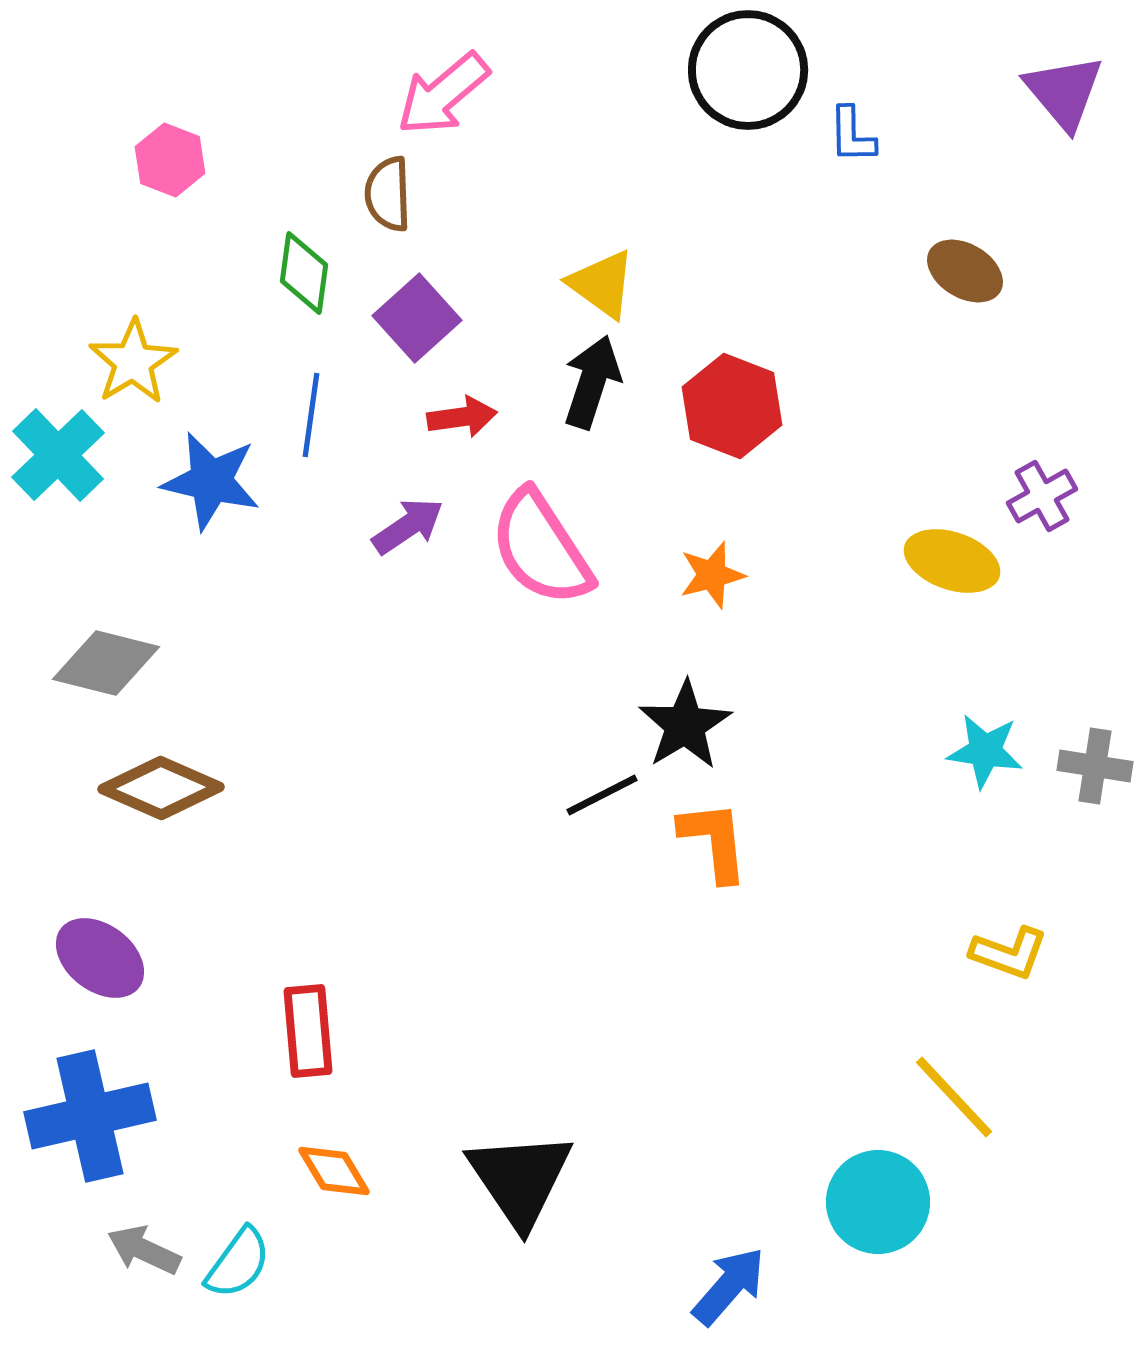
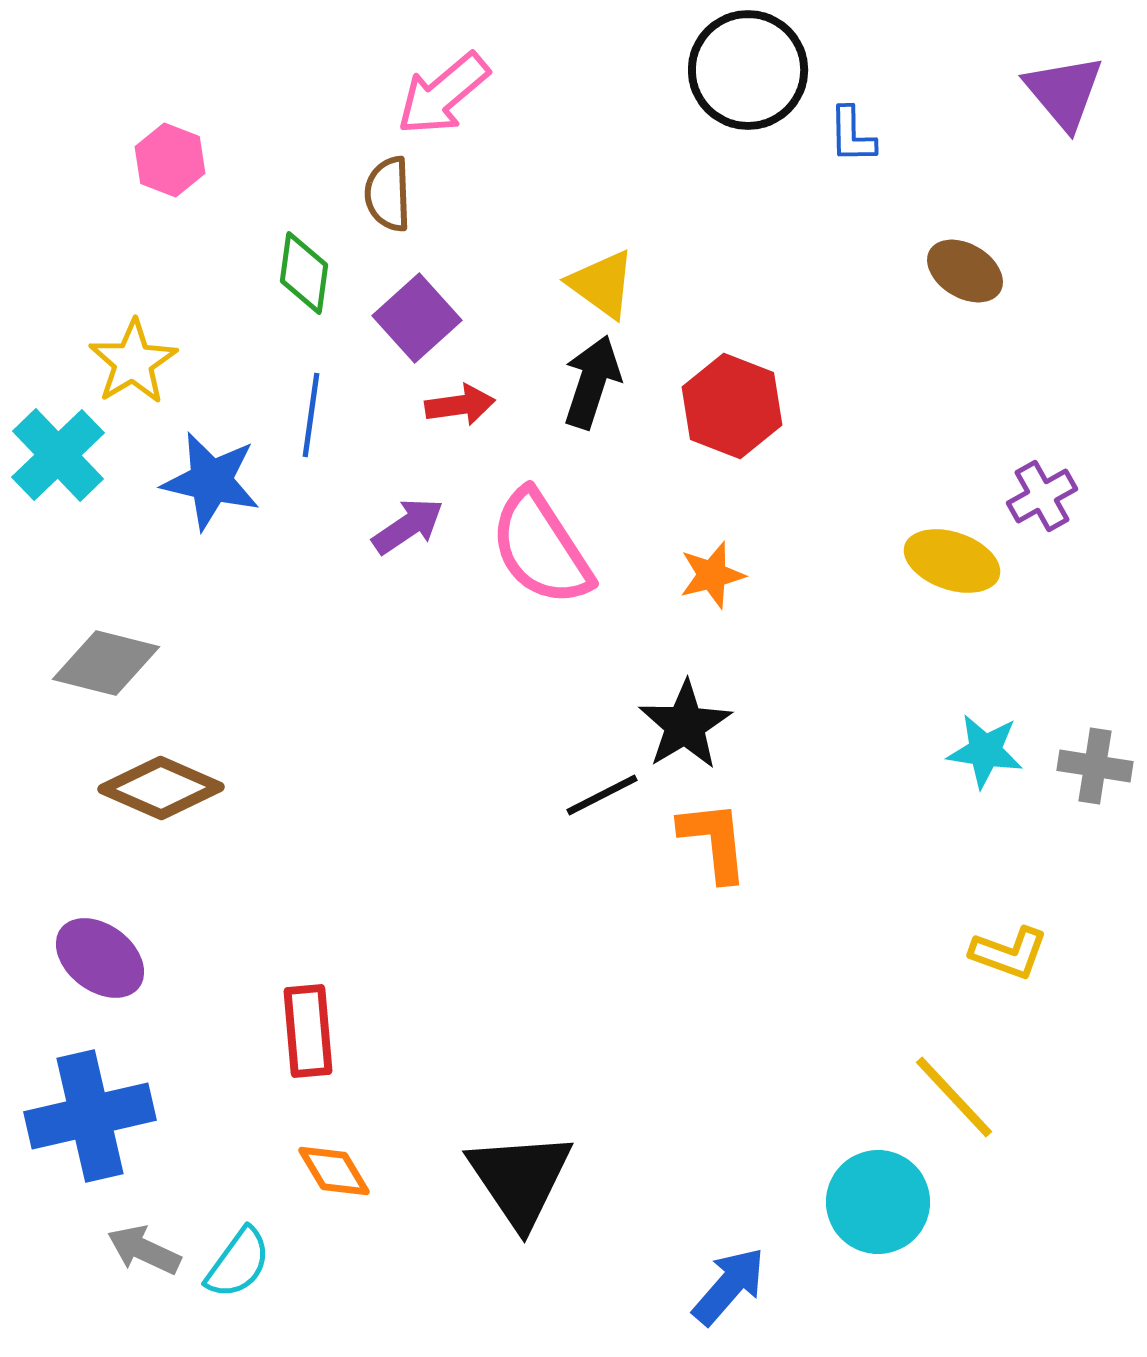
red arrow: moved 2 px left, 12 px up
